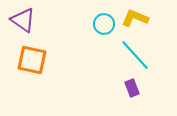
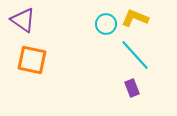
cyan circle: moved 2 px right
